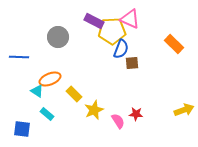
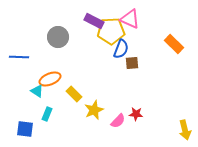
yellow pentagon: moved 1 px left
yellow arrow: moved 1 px right, 20 px down; rotated 96 degrees clockwise
cyan rectangle: rotated 72 degrees clockwise
pink semicircle: rotated 77 degrees clockwise
blue square: moved 3 px right
